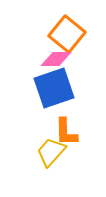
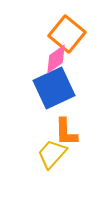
pink diamond: rotated 36 degrees counterclockwise
blue square: rotated 6 degrees counterclockwise
yellow trapezoid: moved 1 px right, 2 px down
